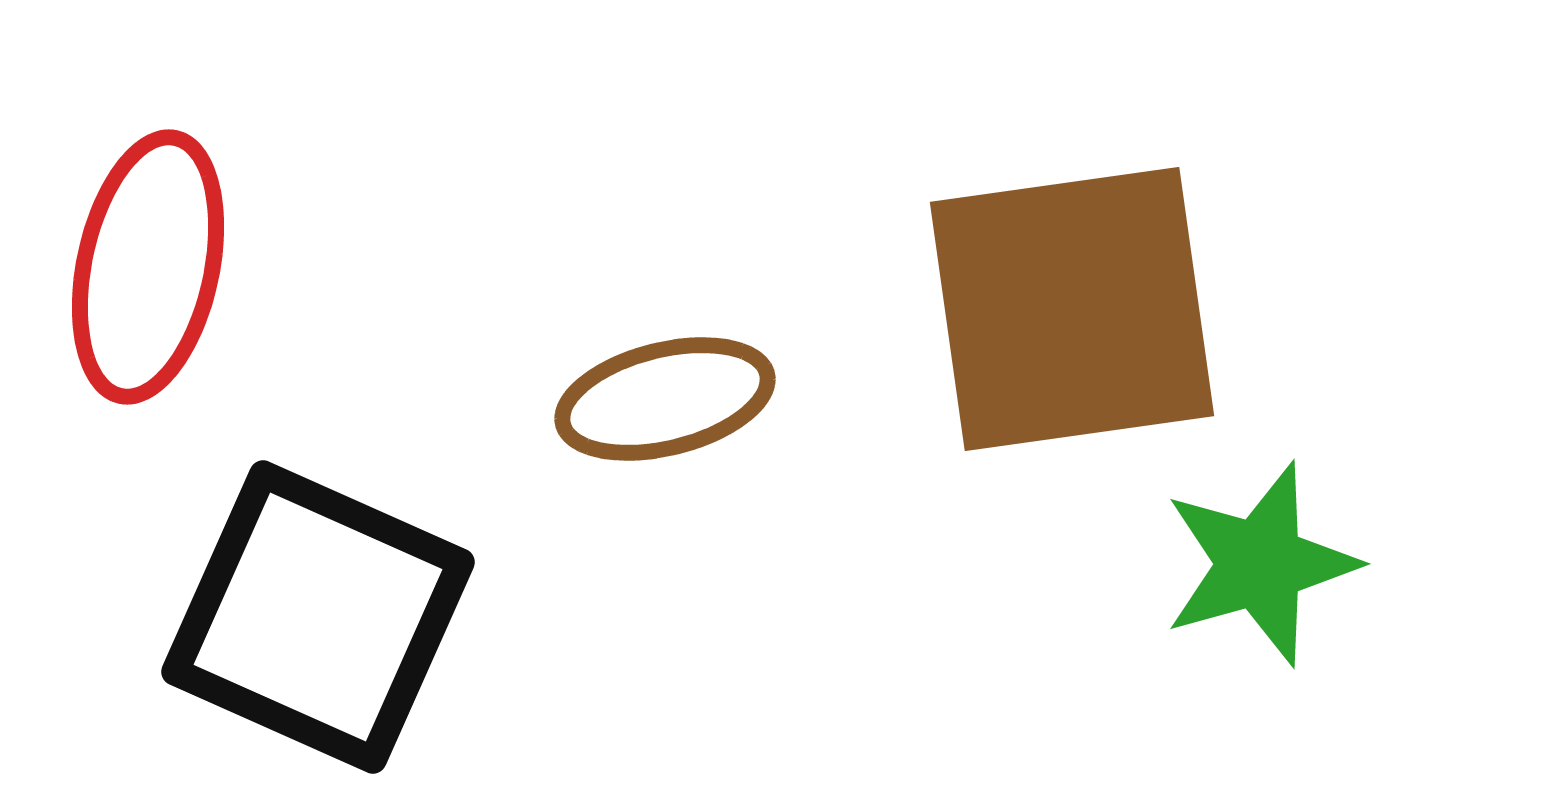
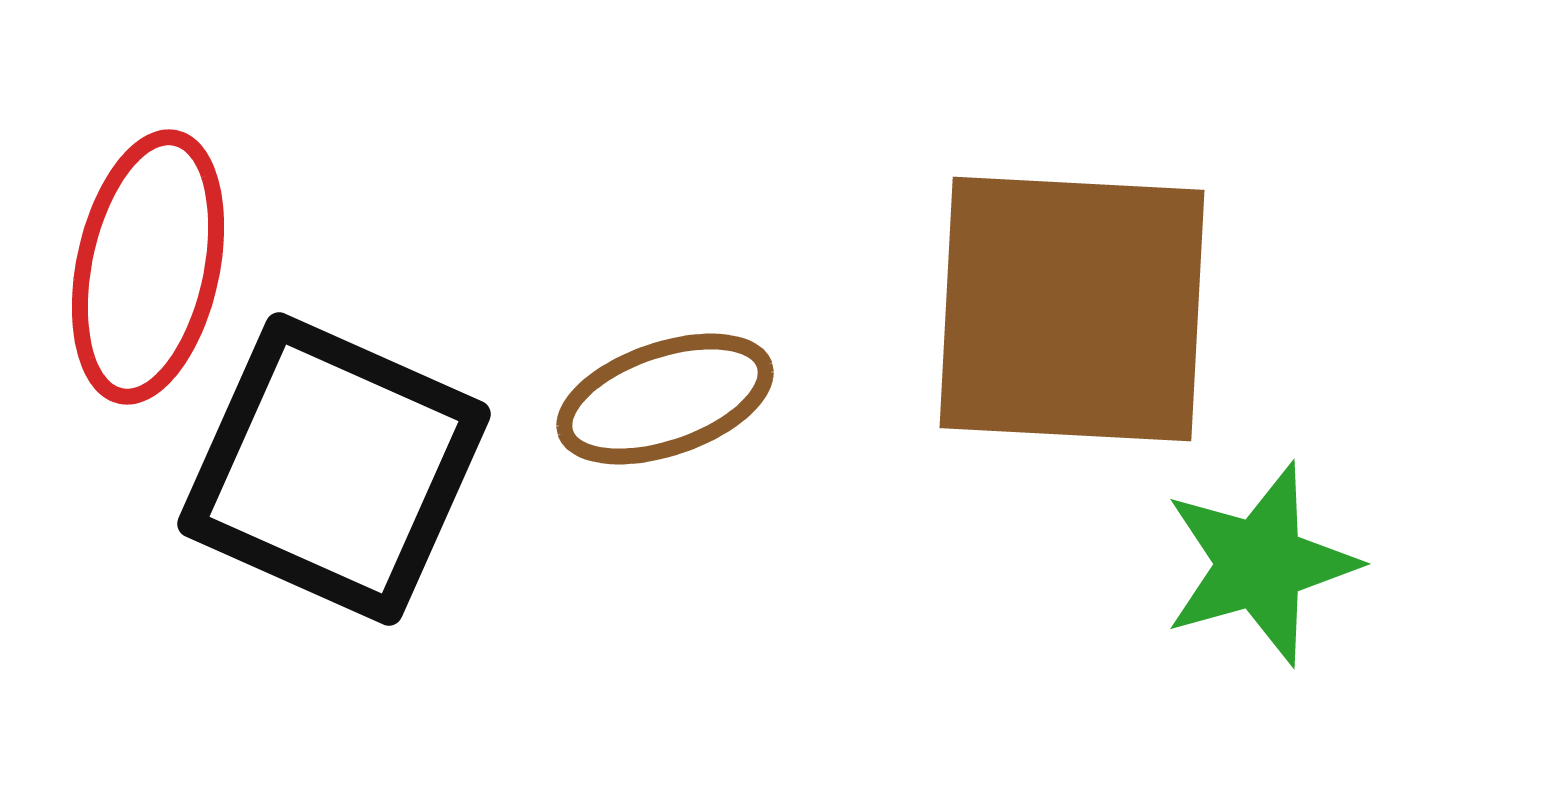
brown square: rotated 11 degrees clockwise
brown ellipse: rotated 5 degrees counterclockwise
black square: moved 16 px right, 148 px up
